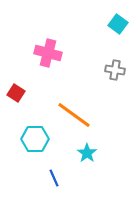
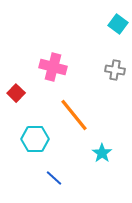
pink cross: moved 5 px right, 14 px down
red square: rotated 12 degrees clockwise
orange line: rotated 15 degrees clockwise
cyan star: moved 15 px right
blue line: rotated 24 degrees counterclockwise
